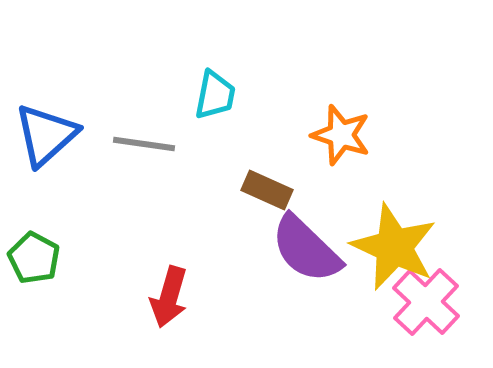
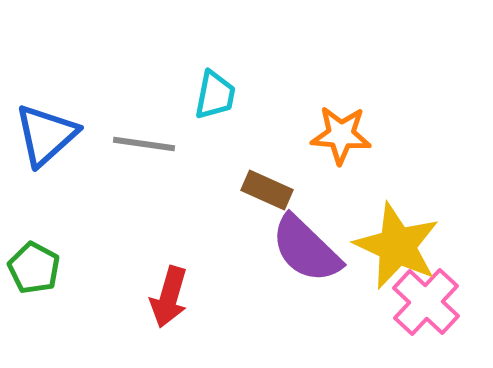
orange star: rotated 14 degrees counterclockwise
yellow star: moved 3 px right, 1 px up
green pentagon: moved 10 px down
